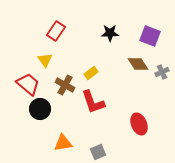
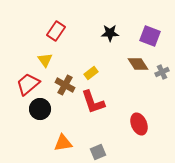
red trapezoid: rotated 80 degrees counterclockwise
